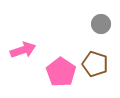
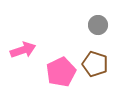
gray circle: moved 3 px left, 1 px down
pink pentagon: rotated 12 degrees clockwise
